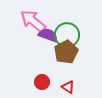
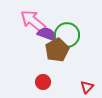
purple semicircle: moved 1 px left, 1 px up
brown pentagon: moved 9 px left, 2 px up
red circle: moved 1 px right
red triangle: moved 19 px right; rotated 40 degrees clockwise
